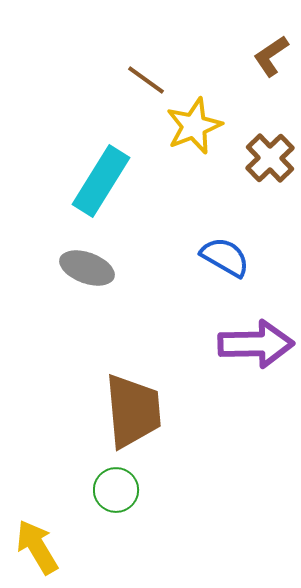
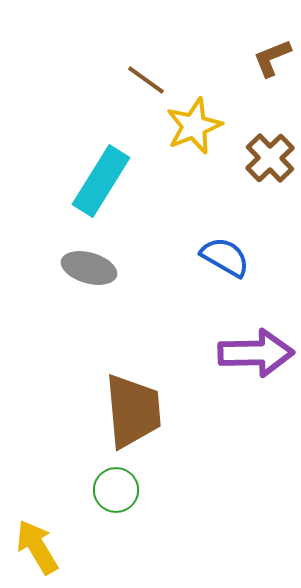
brown L-shape: moved 1 px right, 2 px down; rotated 12 degrees clockwise
gray ellipse: moved 2 px right; rotated 4 degrees counterclockwise
purple arrow: moved 9 px down
